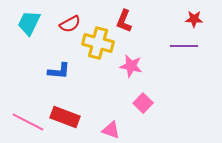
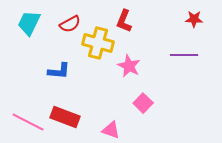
purple line: moved 9 px down
pink star: moved 2 px left; rotated 15 degrees clockwise
